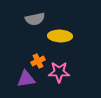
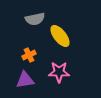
yellow ellipse: rotated 50 degrees clockwise
orange cross: moved 9 px left, 6 px up
purple triangle: moved 1 px left, 1 px down
